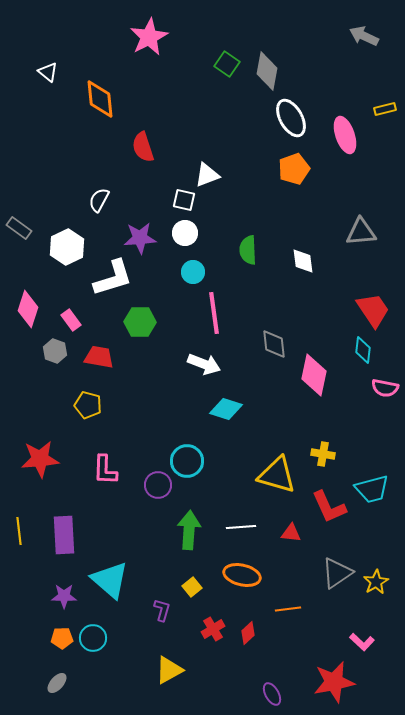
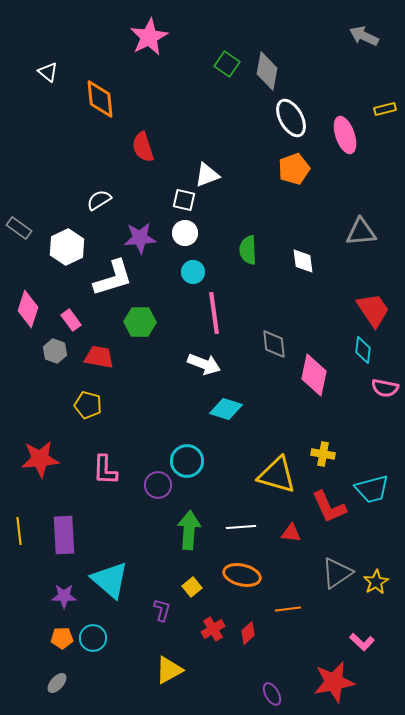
white semicircle at (99, 200): rotated 30 degrees clockwise
